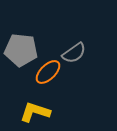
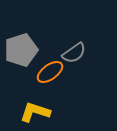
gray pentagon: rotated 24 degrees counterclockwise
orange ellipse: moved 2 px right; rotated 8 degrees clockwise
